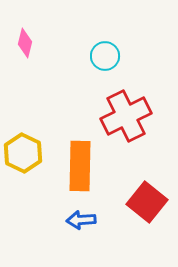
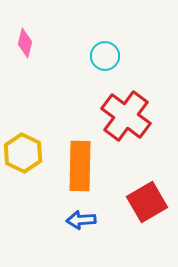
red cross: rotated 27 degrees counterclockwise
red square: rotated 21 degrees clockwise
